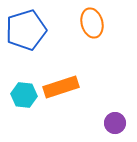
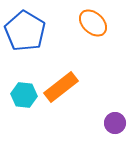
orange ellipse: moved 1 px right; rotated 32 degrees counterclockwise
blue pentagon: moved 1 px left, 1 px down; rotated 24 degrees counterclockwise
orange rectangle: rotated 20 degrees counterclockwise
